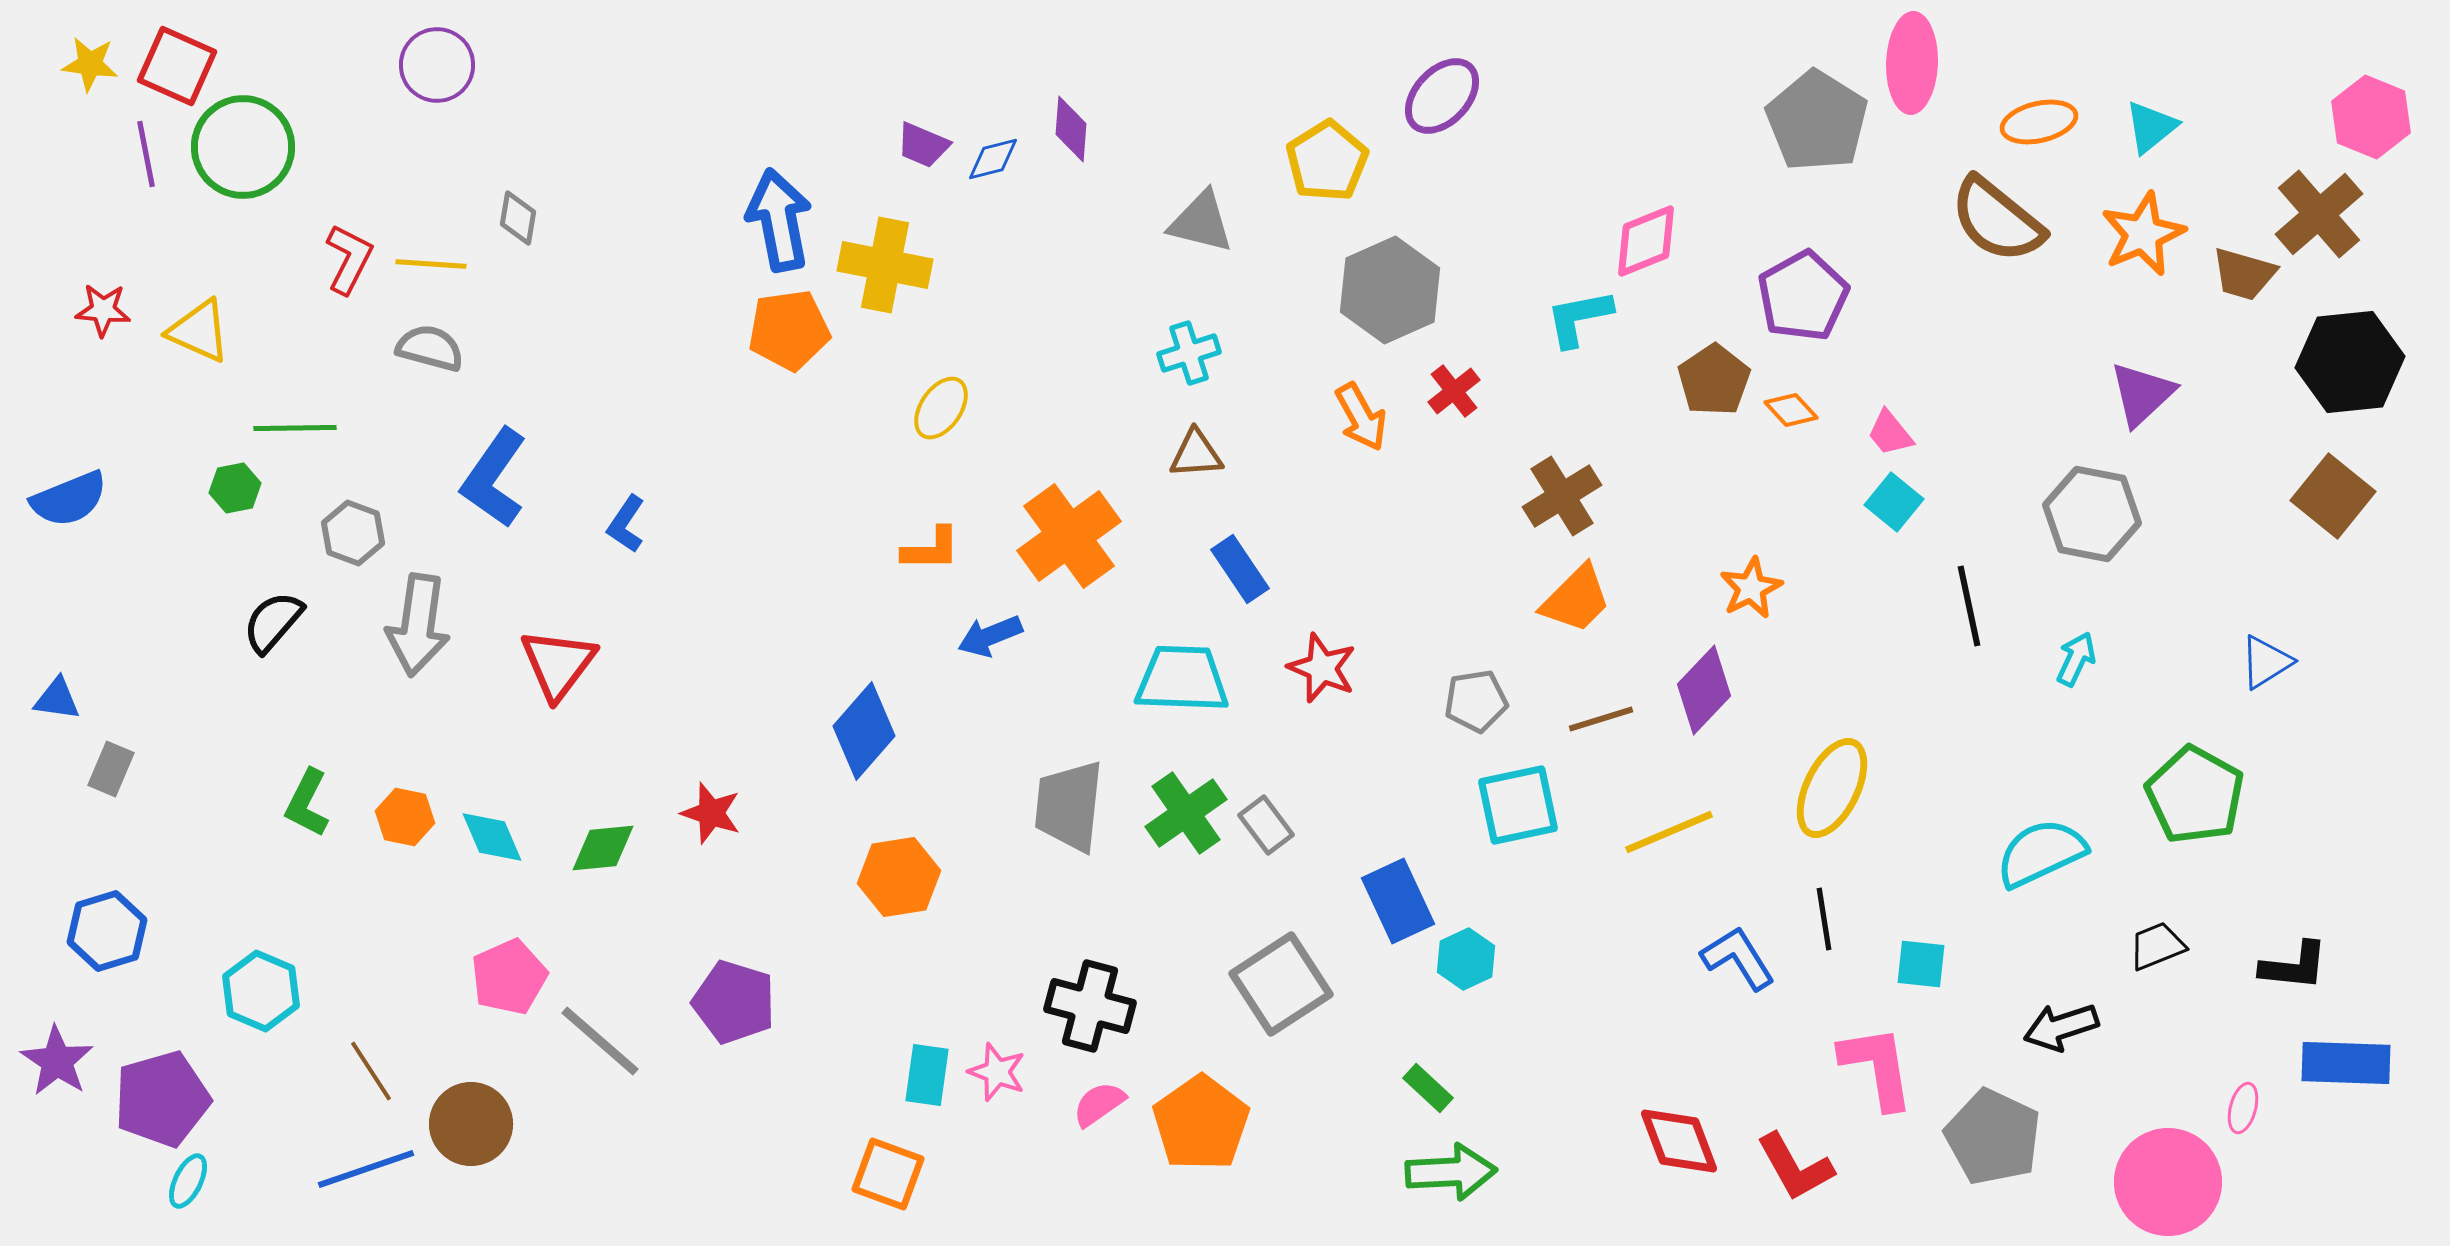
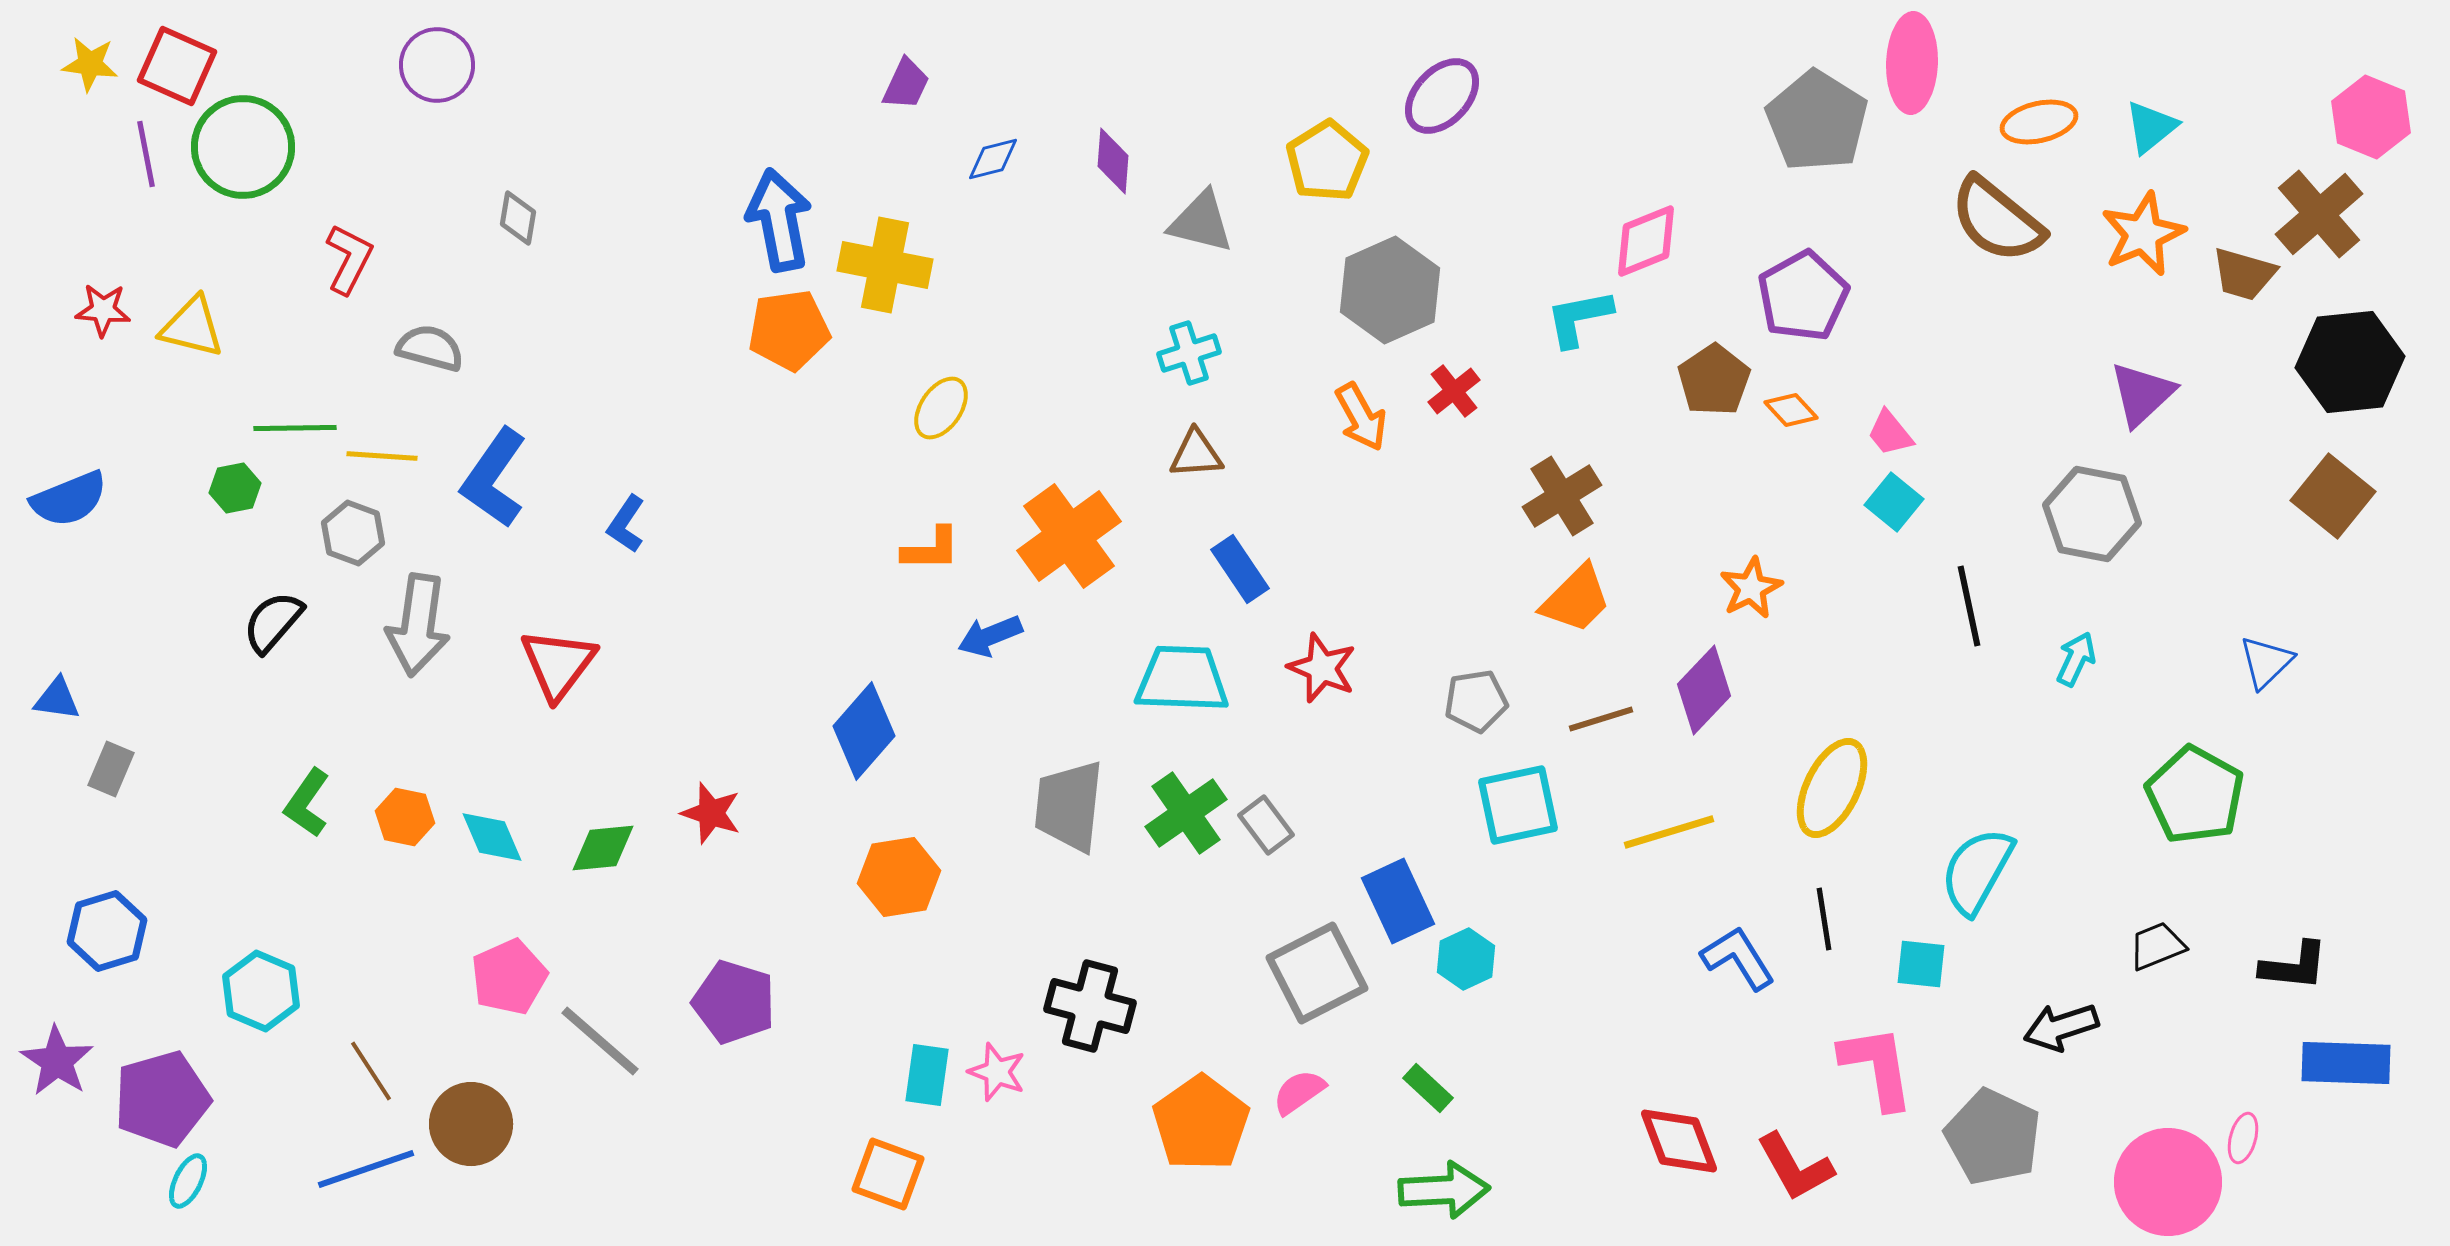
purple diamond at (1071, 129): moved 42 px right, 32 px down
purple trapezoid at (923, 145): moved 17 px left, 61 px up; rotated 88 degrees counterclockwise
yellow line at (431, 264): moved 49 px left, 192 px down
yellow triangle at (199, 331): moved 7 px left, 4 px up; rotated 10 degrees counterclockwise
blue triangle at (2266, 662): rotated 12 degrees counterclockwise
green L-shape at (307, 803): rotated 8 degrees clockwise
yellow line at (1669, 832): rotated 6 degrees clockwise
cyan semicircle at (2041, 853): moved 64 px left, 18 px down; rotated 36 degrees counterclockwise
gray square at (1281, 984): moved 36 px right, 11 px up; rotated 6 degrees clockwise
pink semicircle at (1099, 1104): moved 200 px right, 12 px up
pink ellipse at (2243, 1108): moved 30 px down
green arrow at (1451, 1172): moved 7 px left, 18 px down
